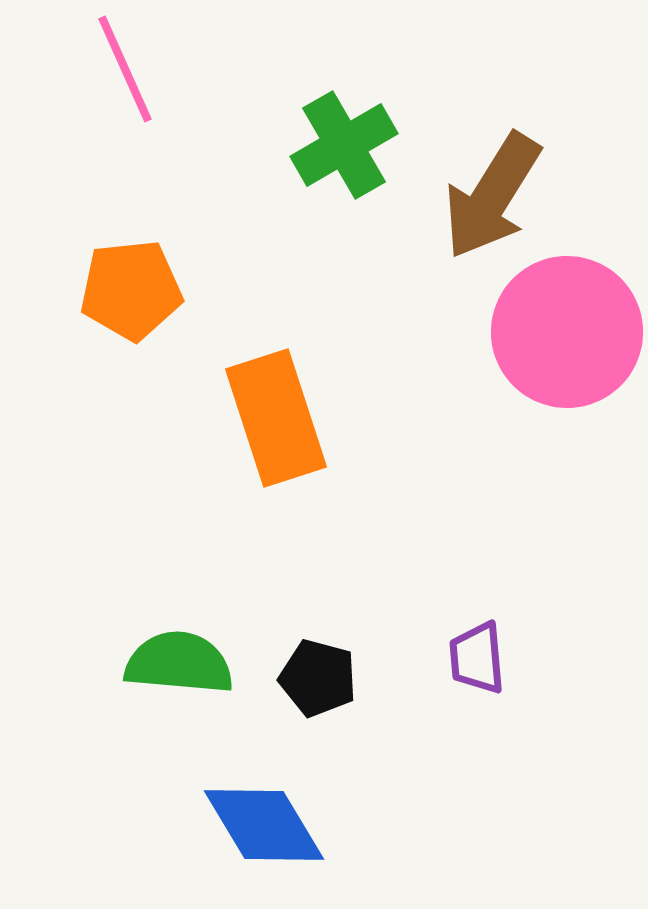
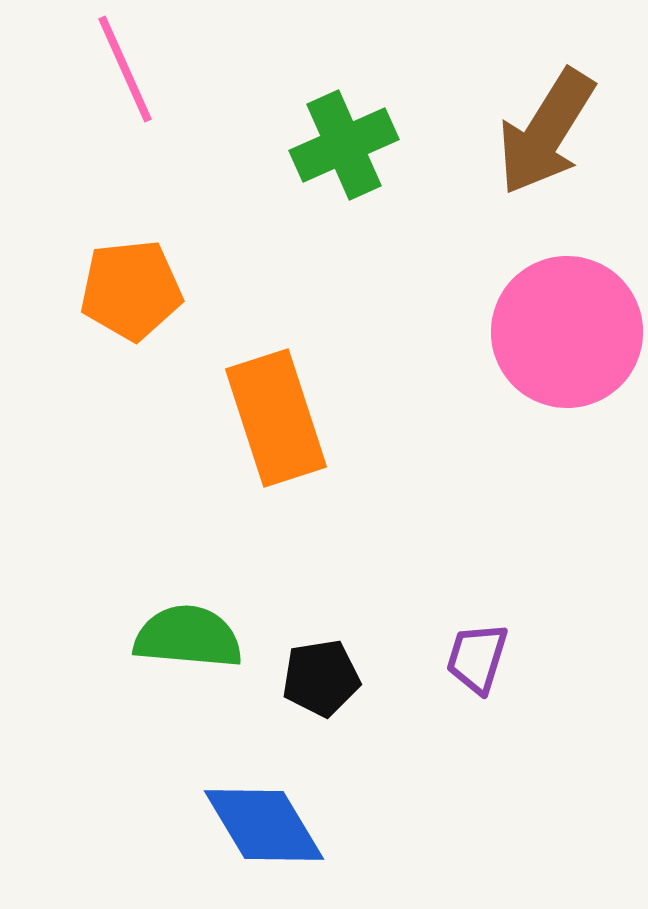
green cross: rotated 6 degrees clockwise
brown arrow: moved 54 px right, 64 px up
purple trapezoid: rotated 22 degrees clockwise
green semicircle: moved 9 px right, 26 px up
black pentagon: moved 3 px right; rotated 24 degrees counterclockwise
